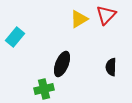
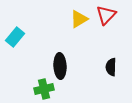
black ellipse: moved 2 px left, 2 px down; rotated 25 degrees counterclockwise
